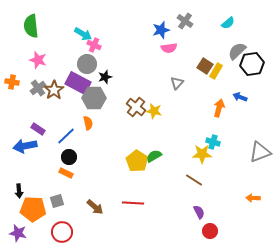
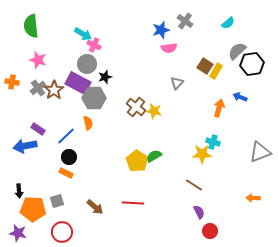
brown line at (194, 180): moved 5 px down
